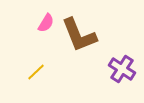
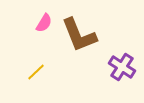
pink semicircle: moved 2 px left
purple cross: moved 2 px up
